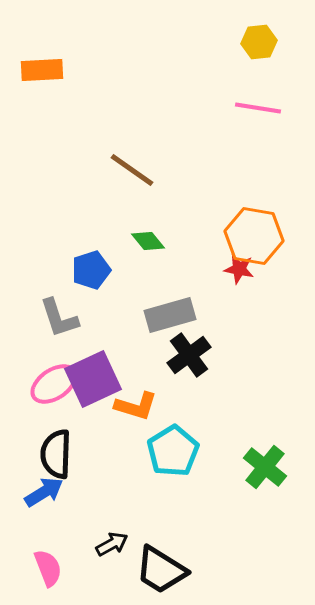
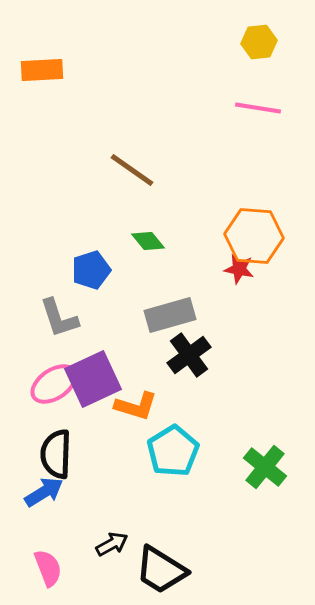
orange hexagon: rotated 6 degrees counterclockwise
